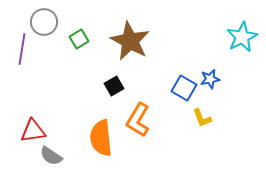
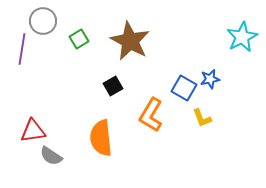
gray circle: moved 1 px left, 1 px up
black square: moved 1 px left
orange L-shape: moved 13 px right, 5 px up
